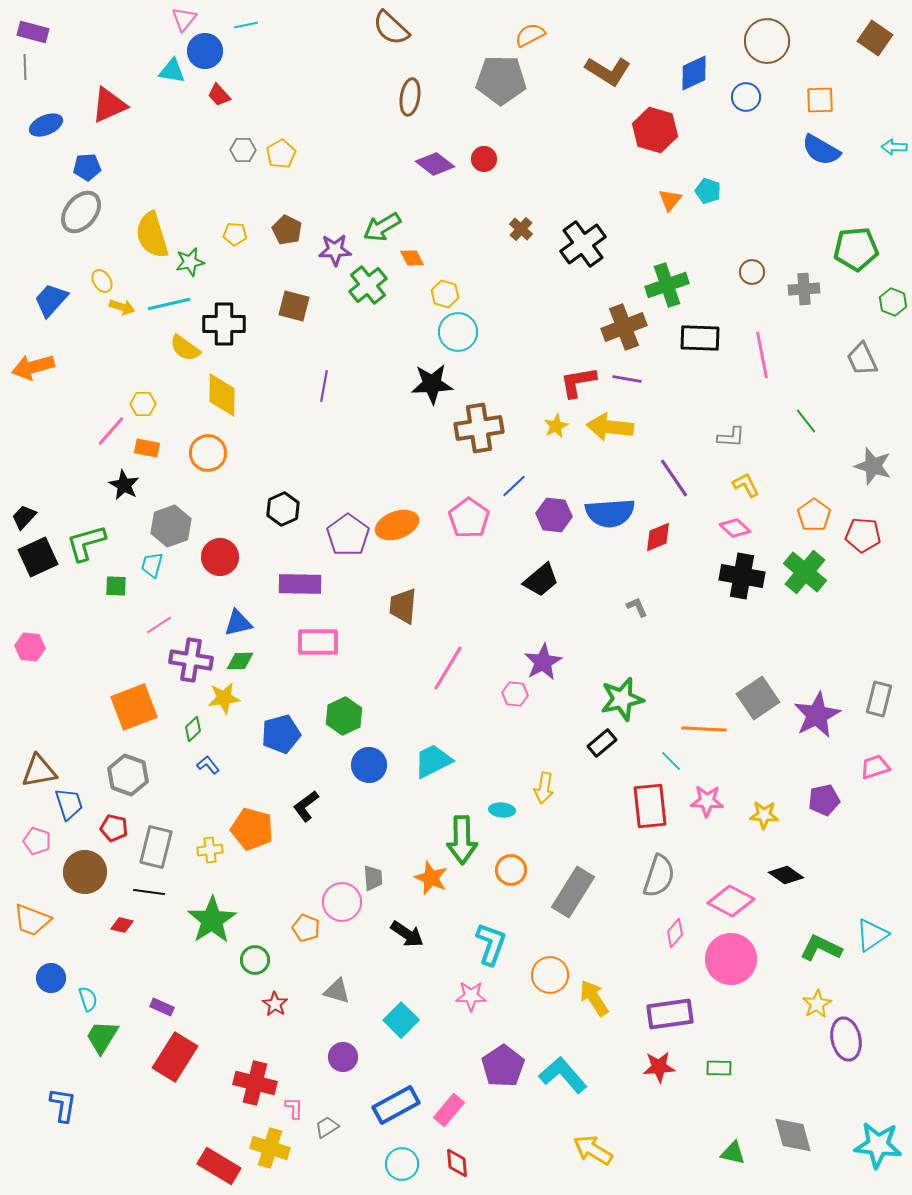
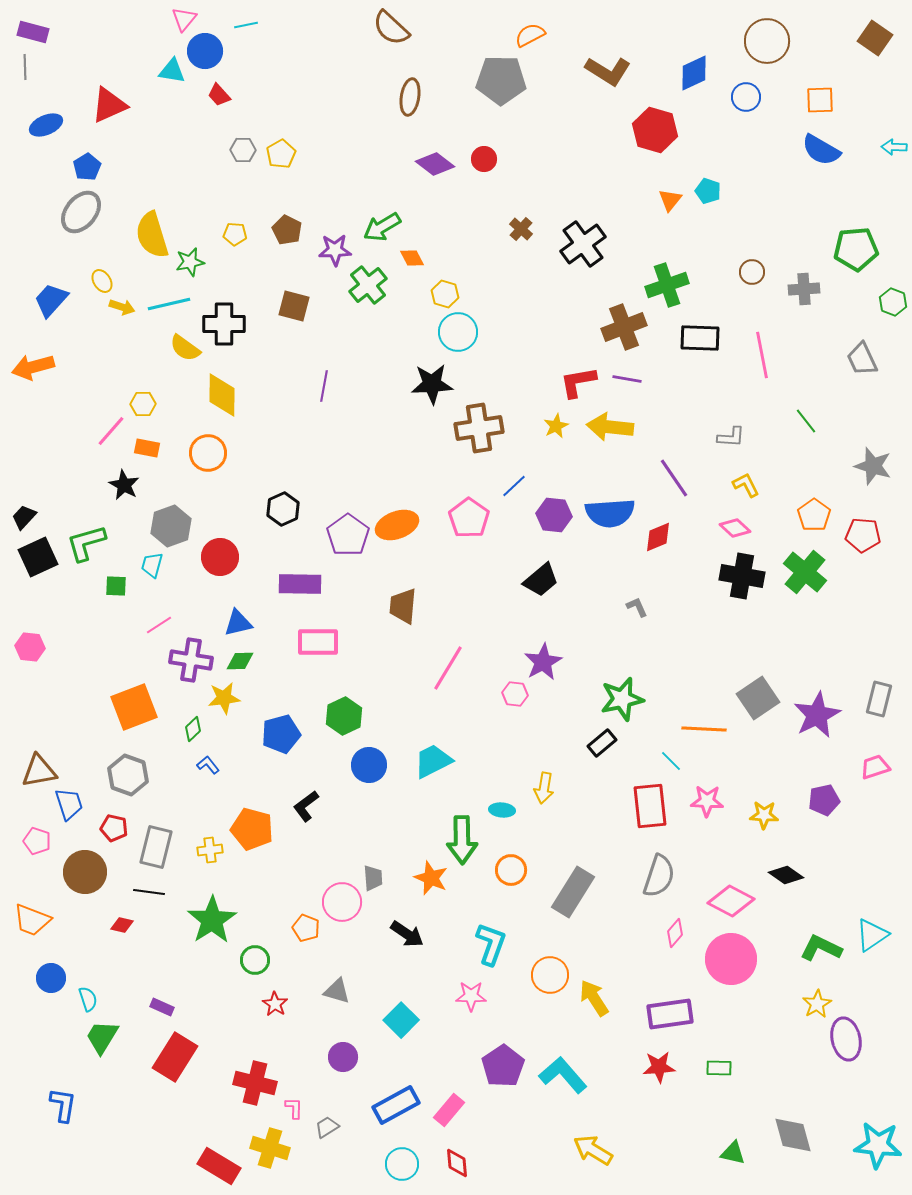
blue pentagon at (87, 167): rotated 28 degrees counterclockwise
